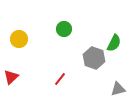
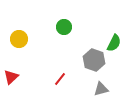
green circle: moved 2 px up
gray hexagon: moved 2 px down
gray triangle: moved 17 px left
